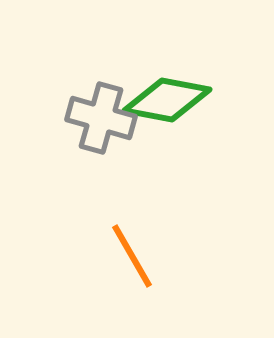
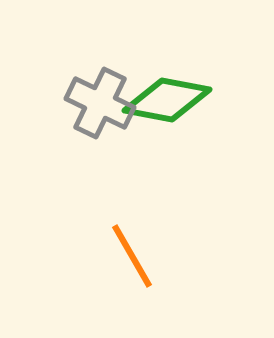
gray cross: moved 1 px left, 15 px up; rotated 10 degrees clockwise
